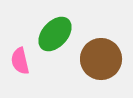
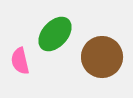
brown circle: moved 1 px right, 2 px up
